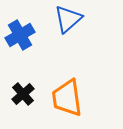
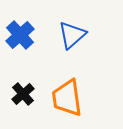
blue triangle: moved 4 px right, 16 px down
blue cross: rotated 12 degrees counterclockwise
